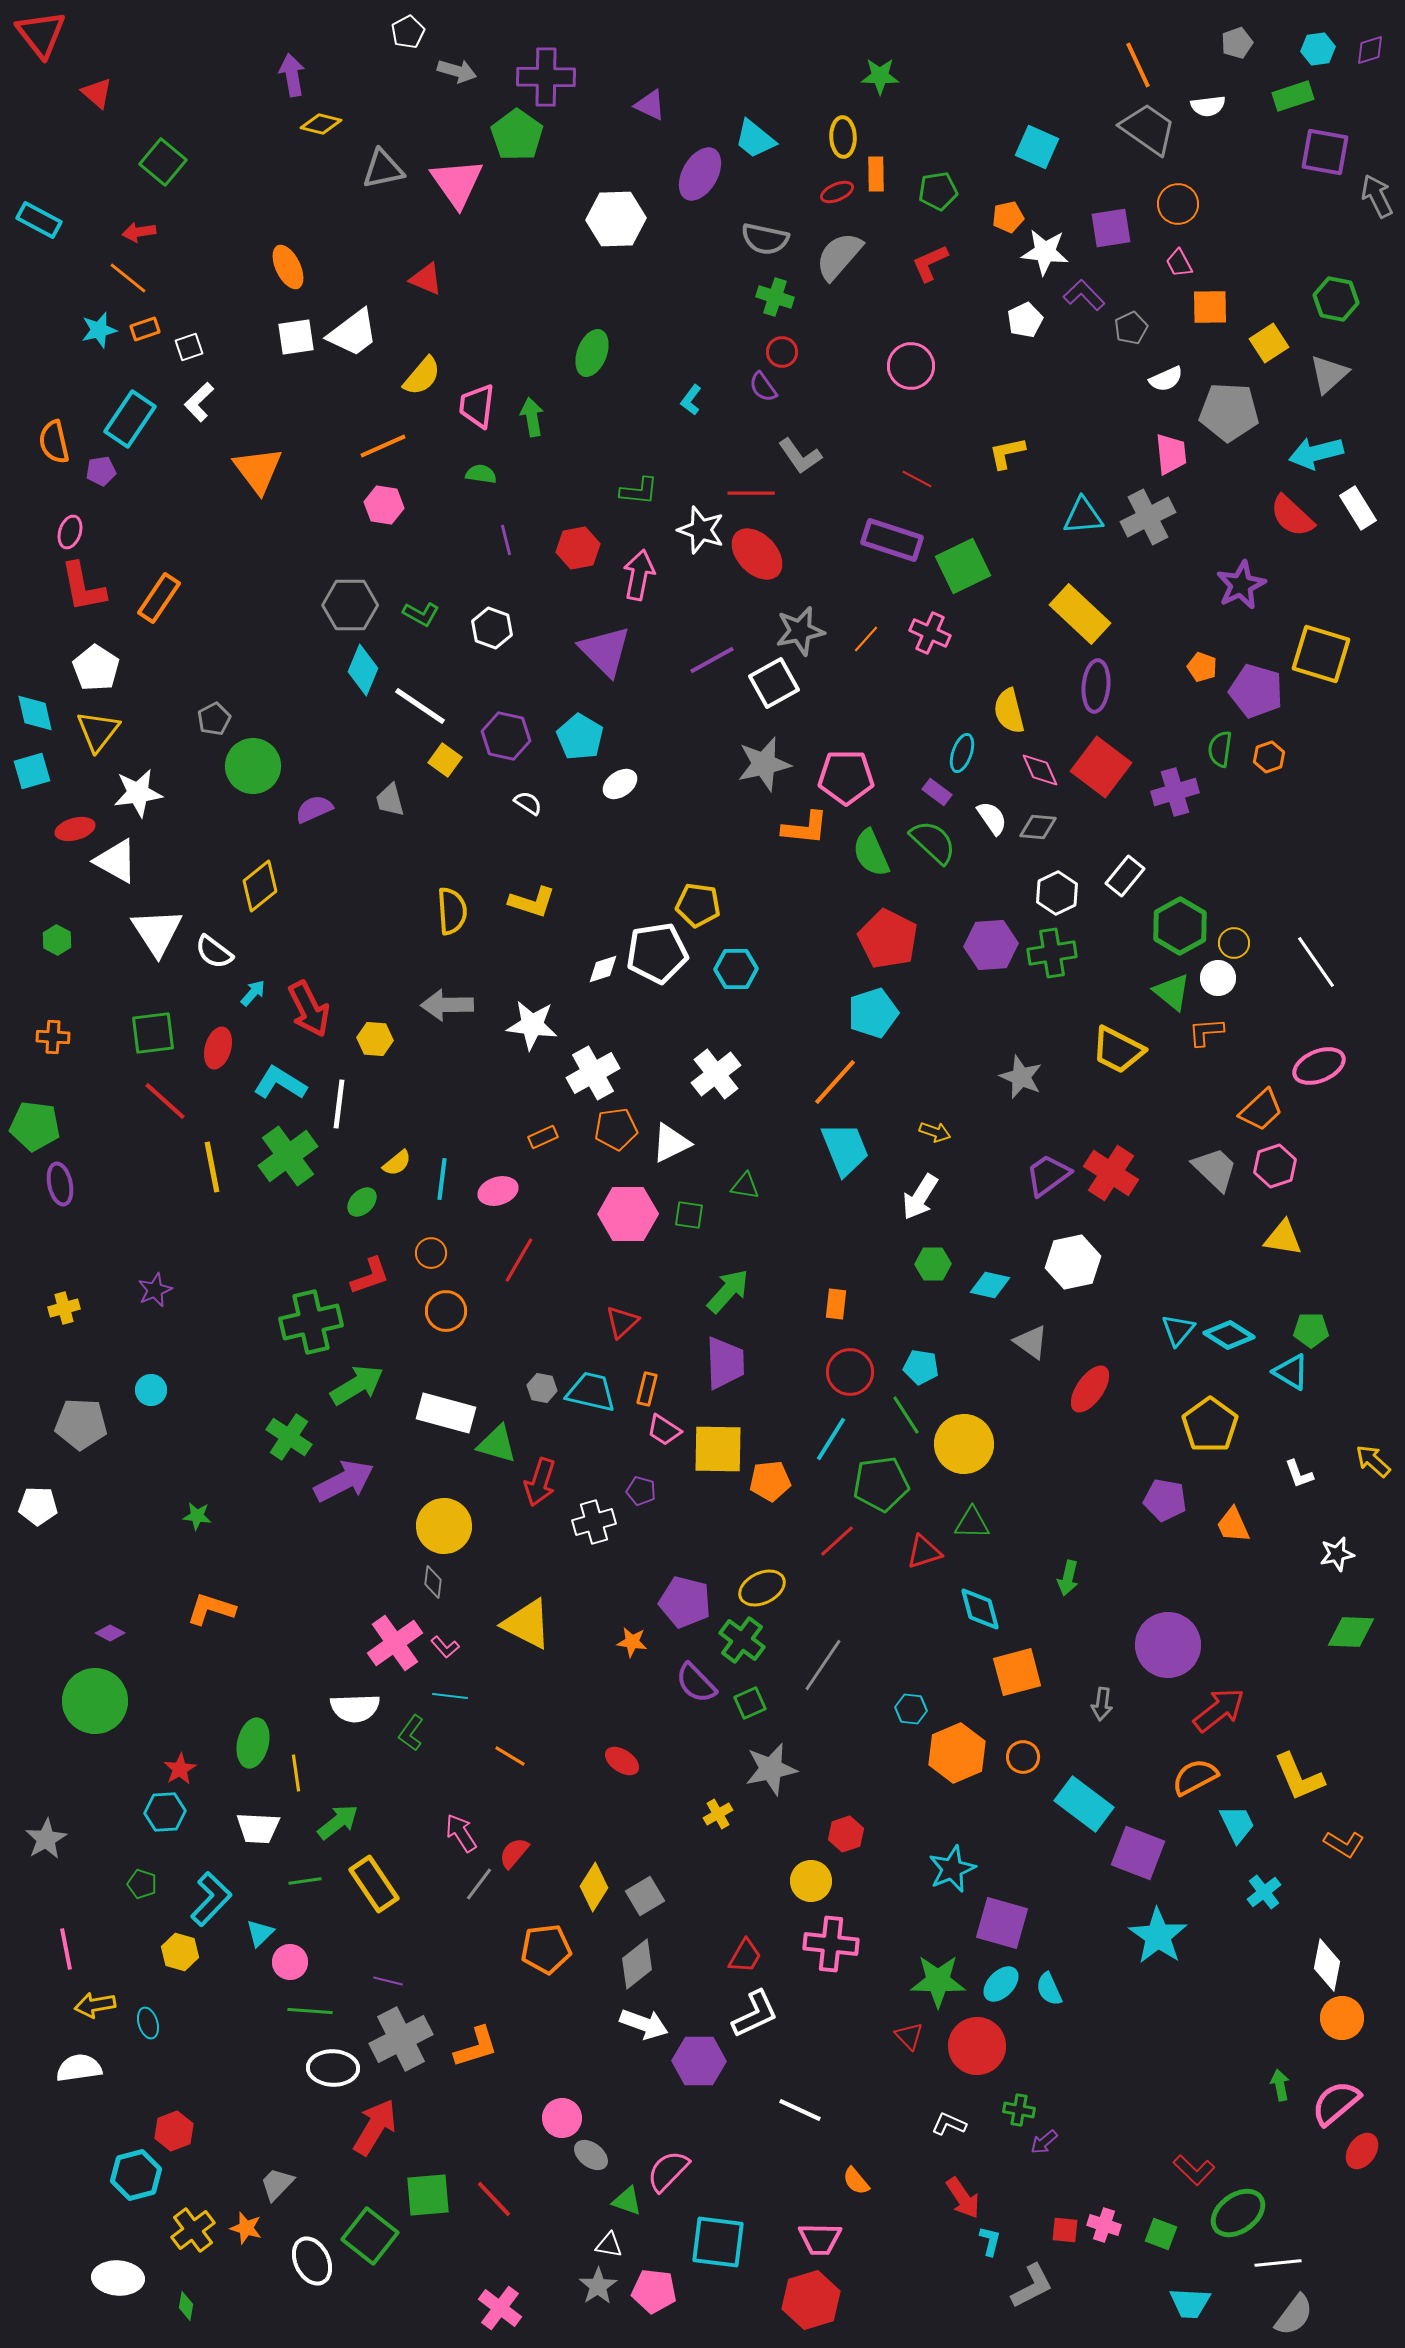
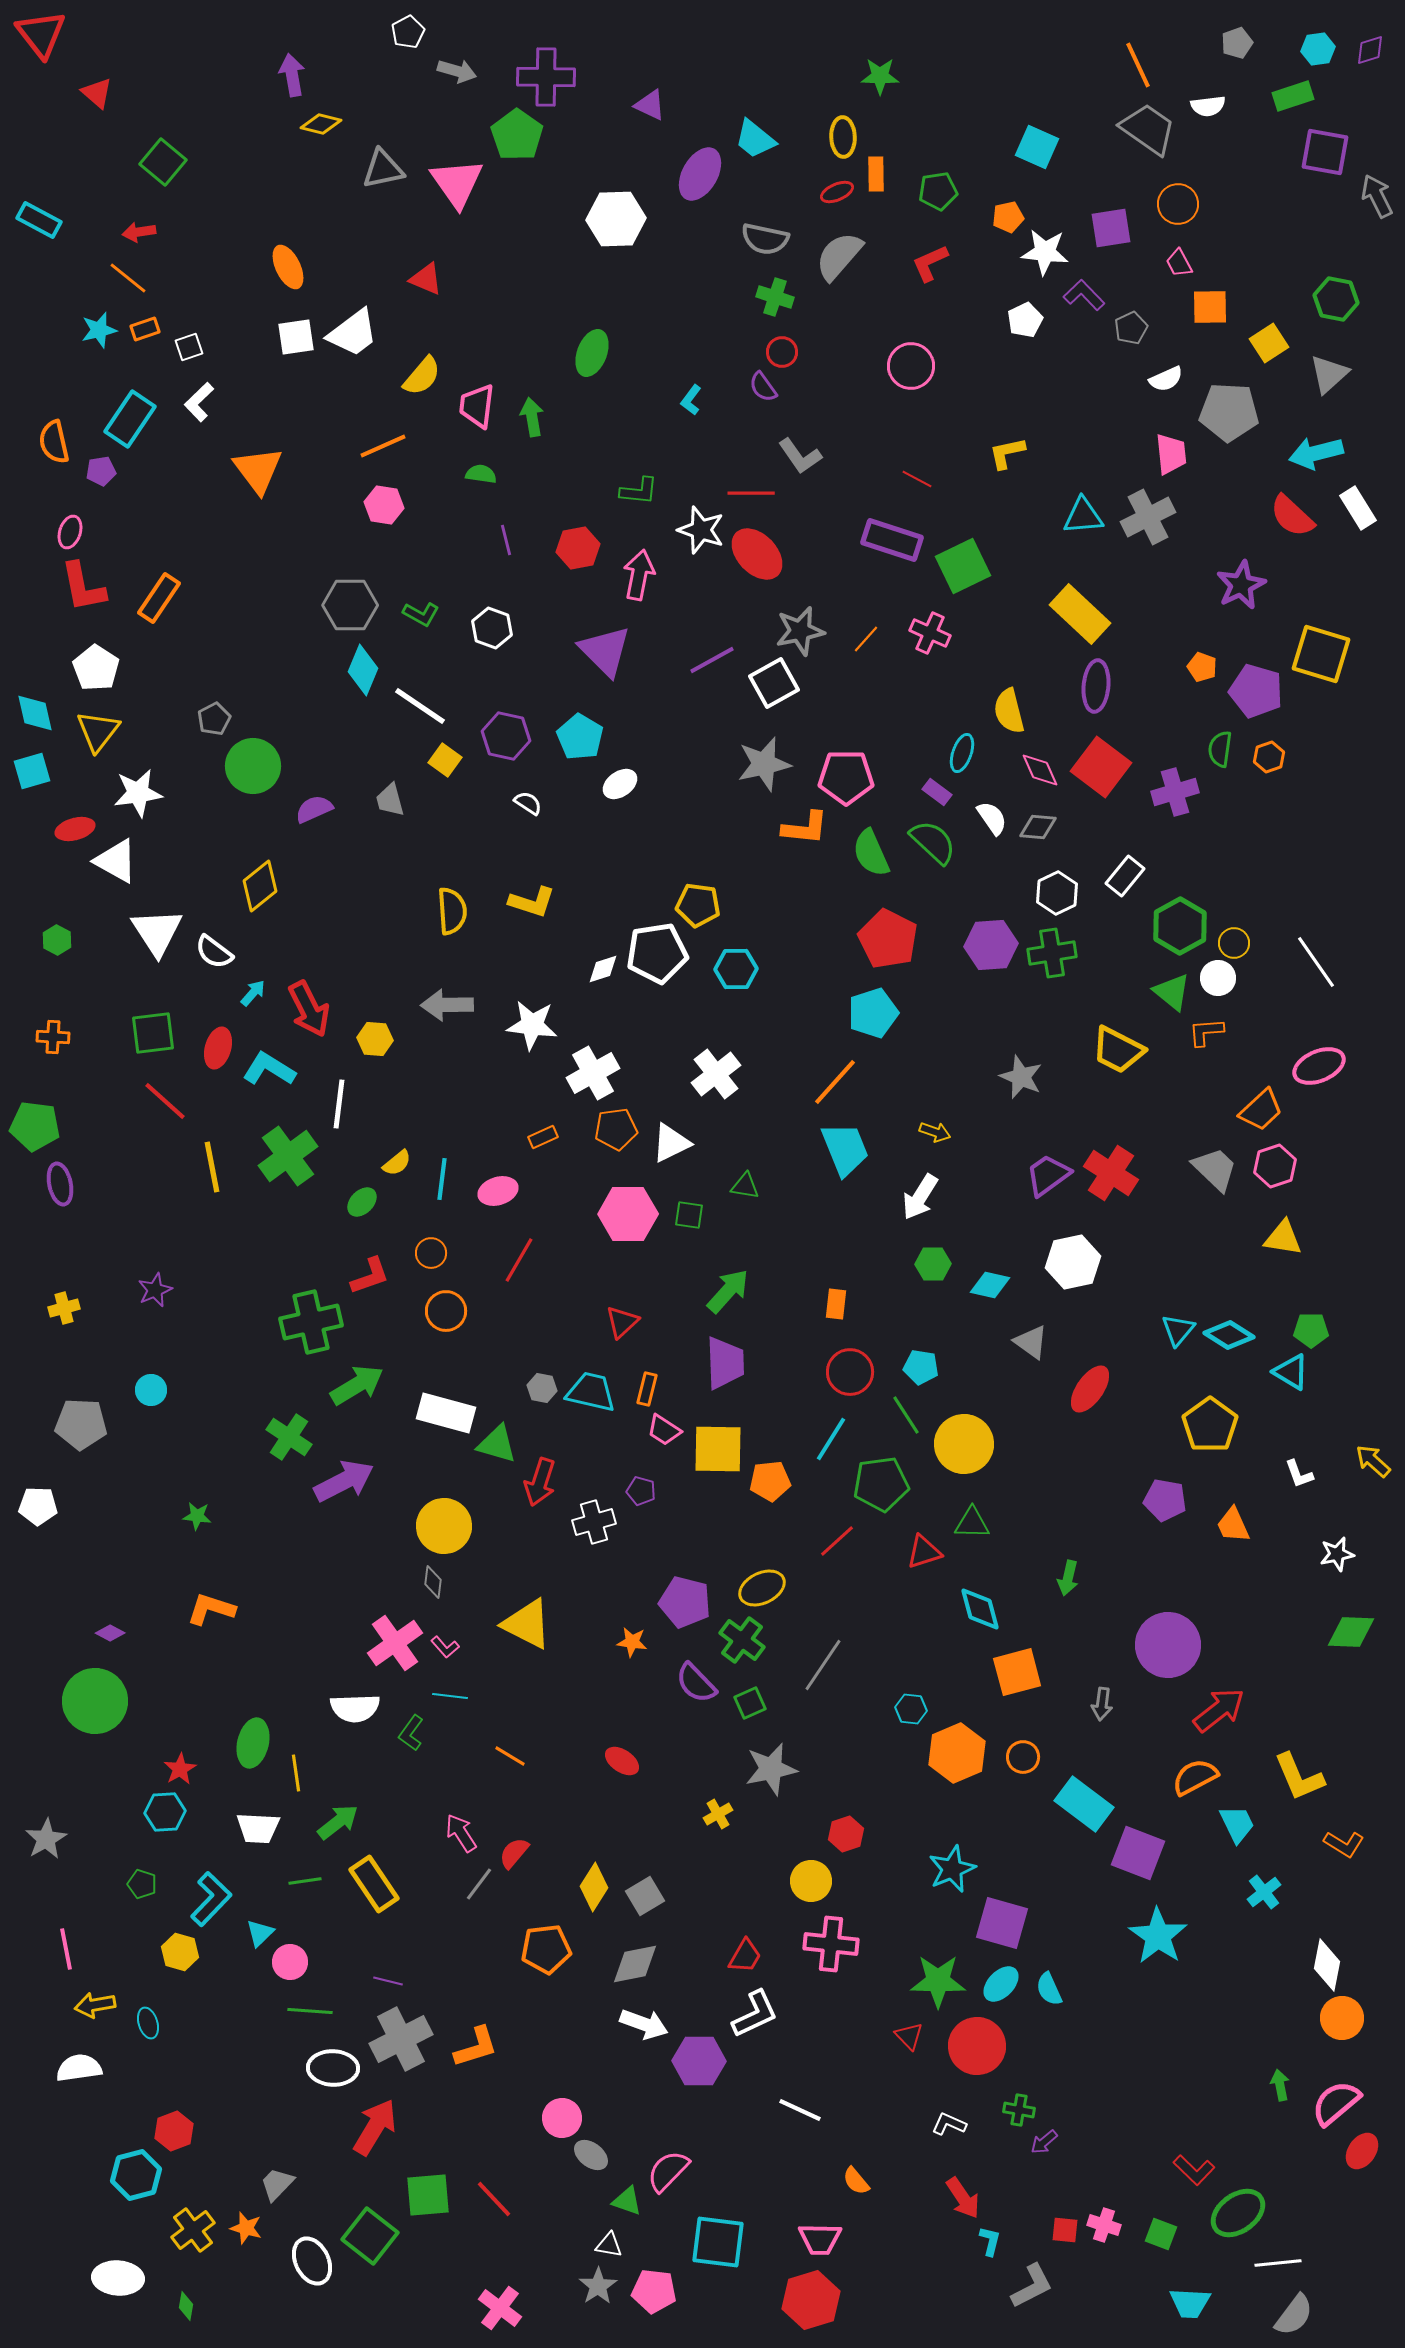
cyan L-shape at (280, 1083): moved 11 px left, 14 px up
gray diamond at (637, 1964): moved 2 px left; rotated 27 degrees clockwise
